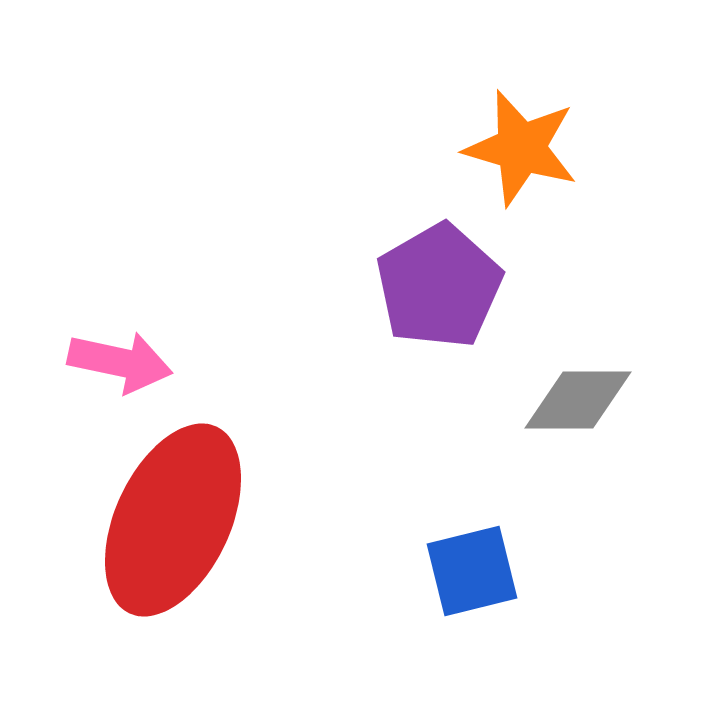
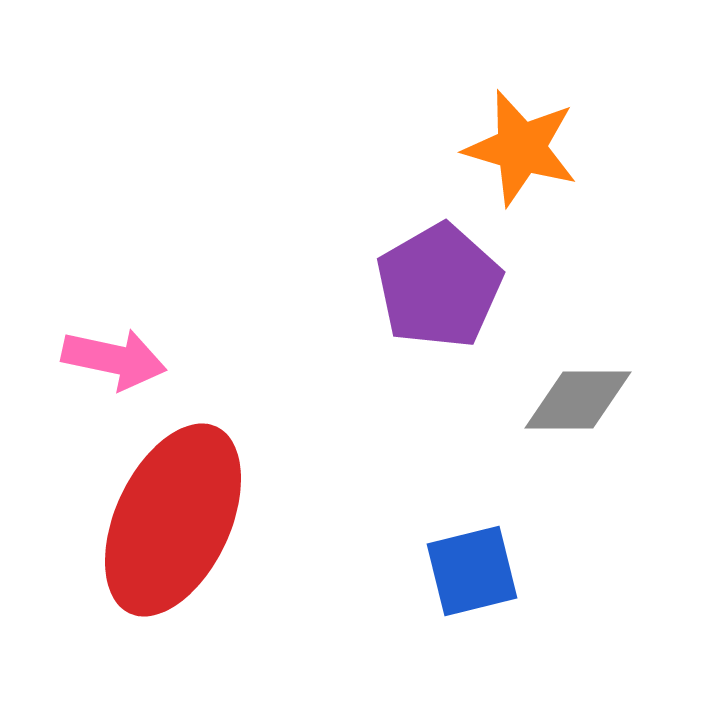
pink arrow: moved 6 px left, 3 px up
